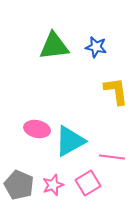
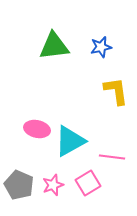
blue star: moved 5 px right; rotated 25 degrees counterclockwise
